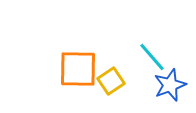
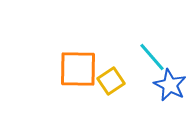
blue star: rotated 24 degrees counterclockwise
